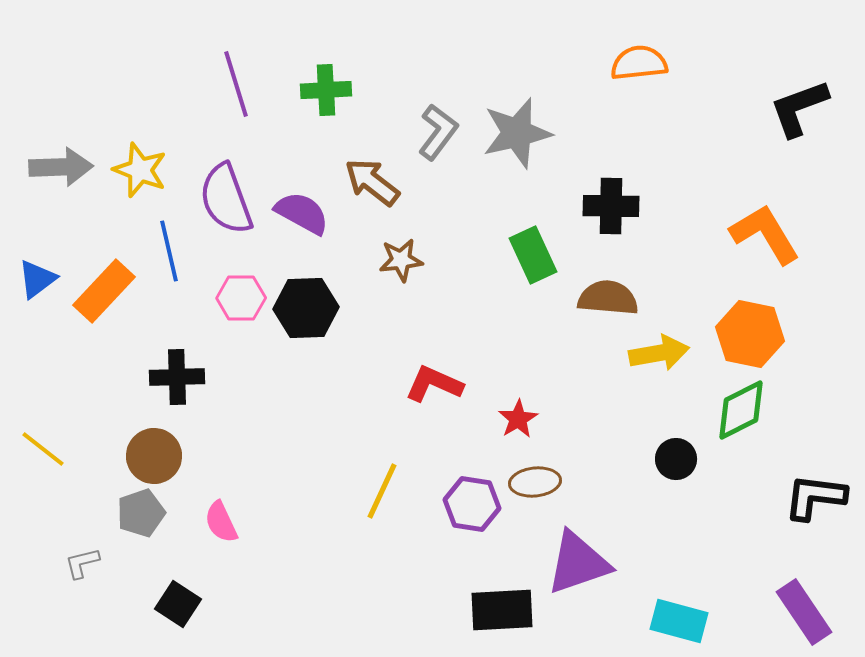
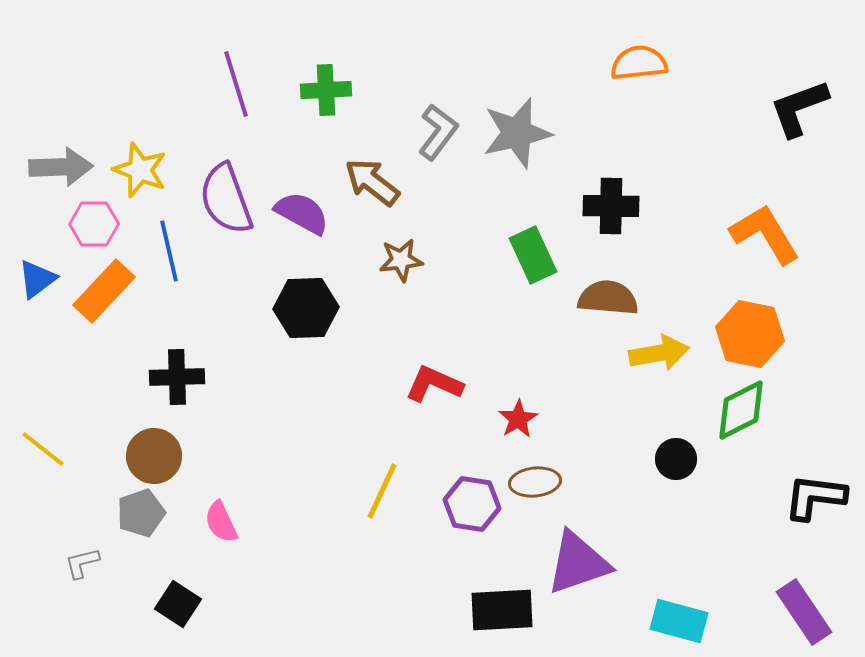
pink hexagon at (241, 298): moved 147 px left, 74 px up
